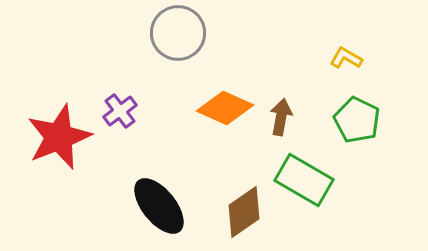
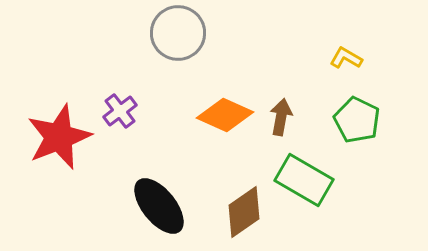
orange diamond: moved 7 px down
